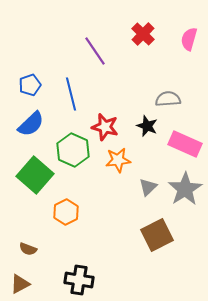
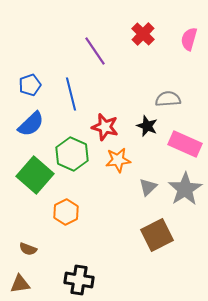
green hexagon: moved 1 px left, 4 px down
brown triangle: rotated 20 degrees clockwise
